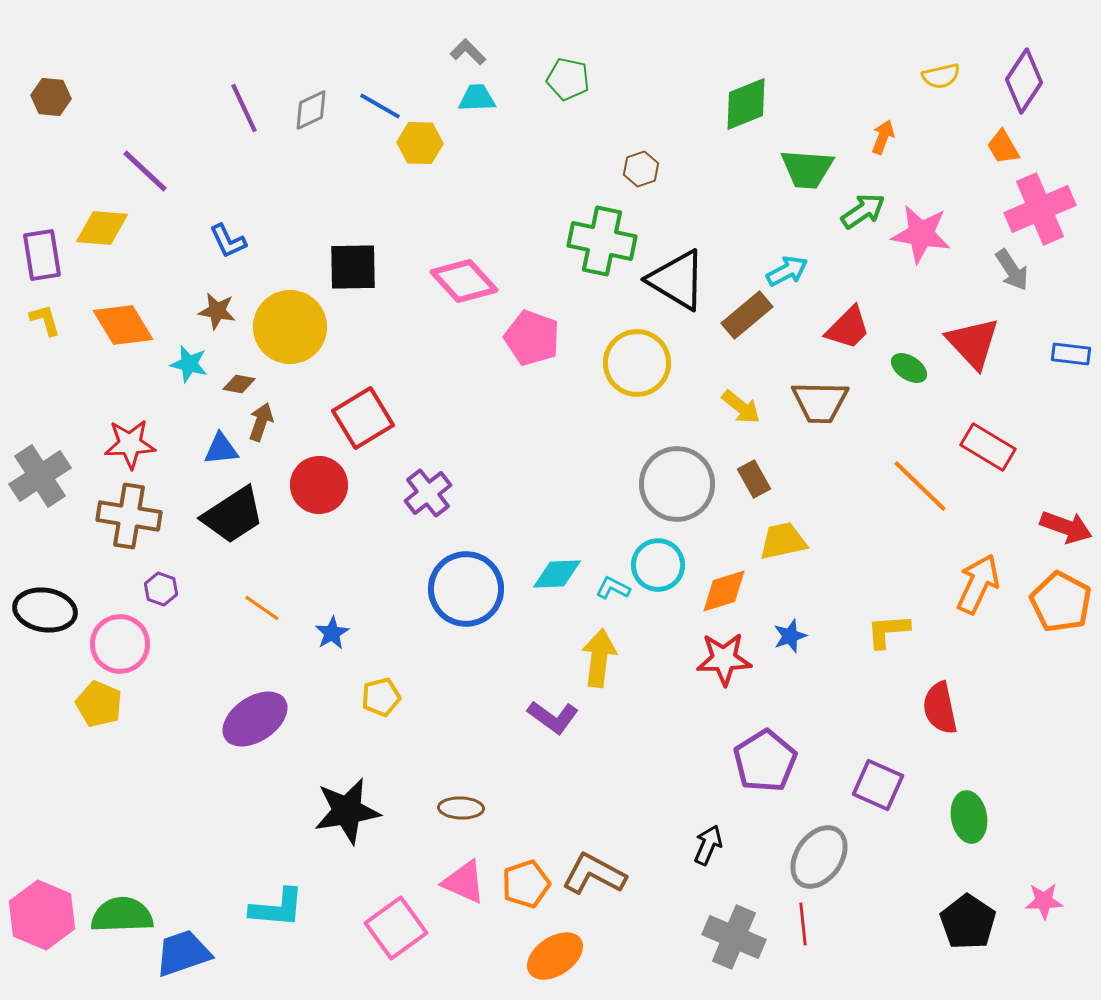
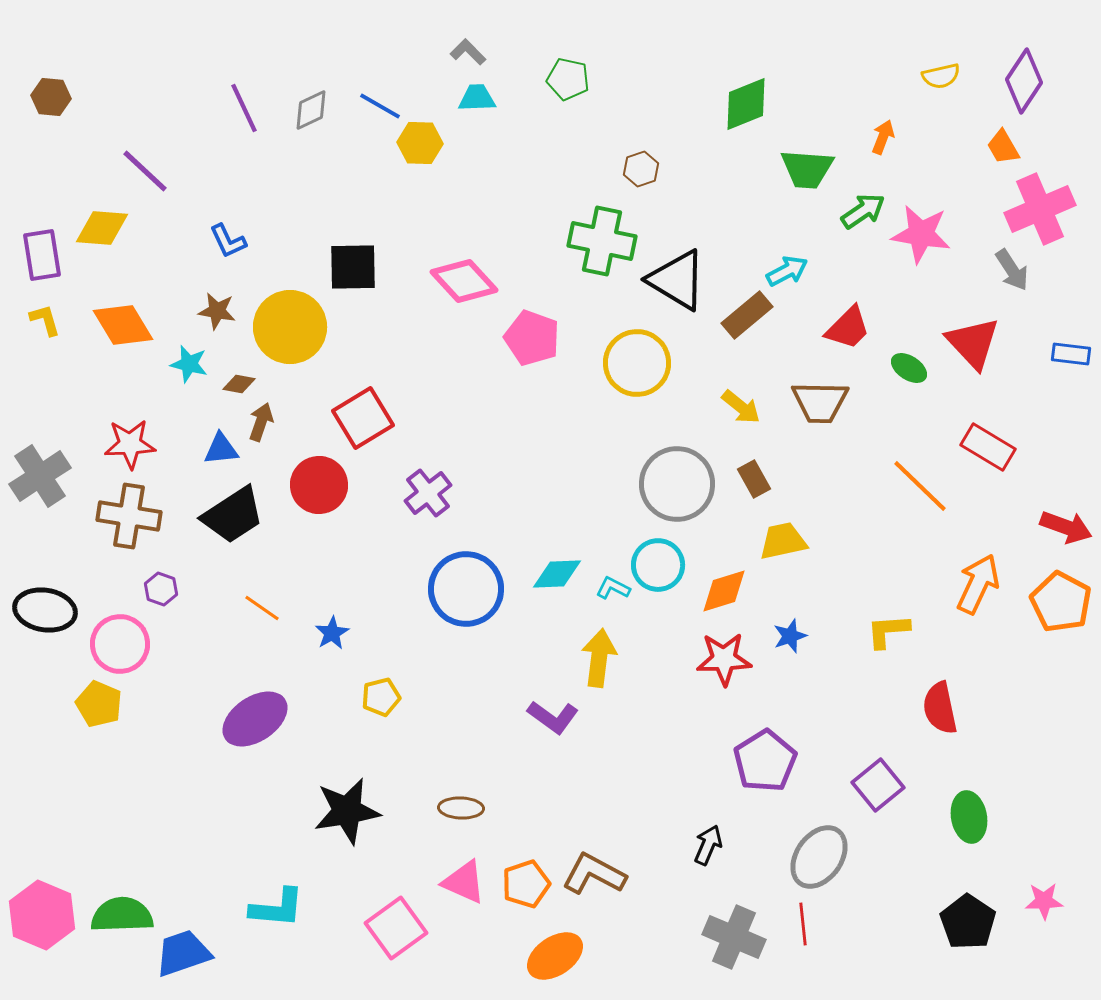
purple square at (878, 785): rotated 27 degrees clockwise
